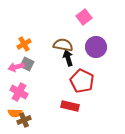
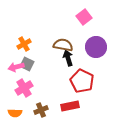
pink cross: moved 5 px right, 4 px up; rotated 30 degrees clockwise
red rectangle: rotated 24 degrees counterclockwise
brown cross: moved 17 px right, 10 px up
